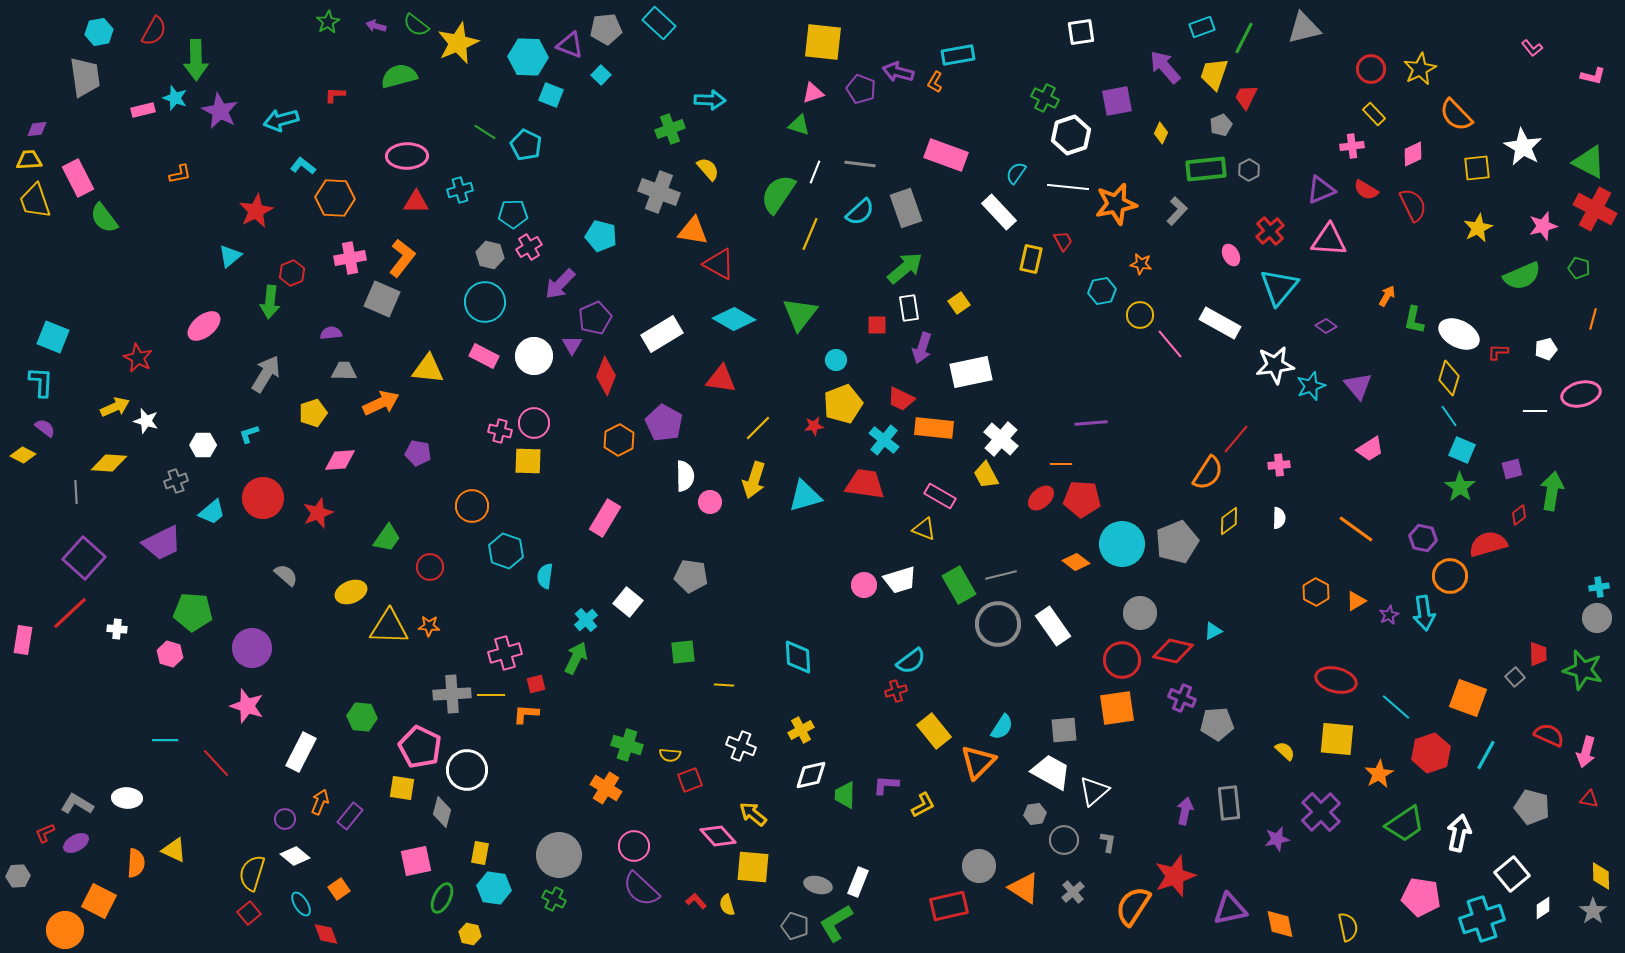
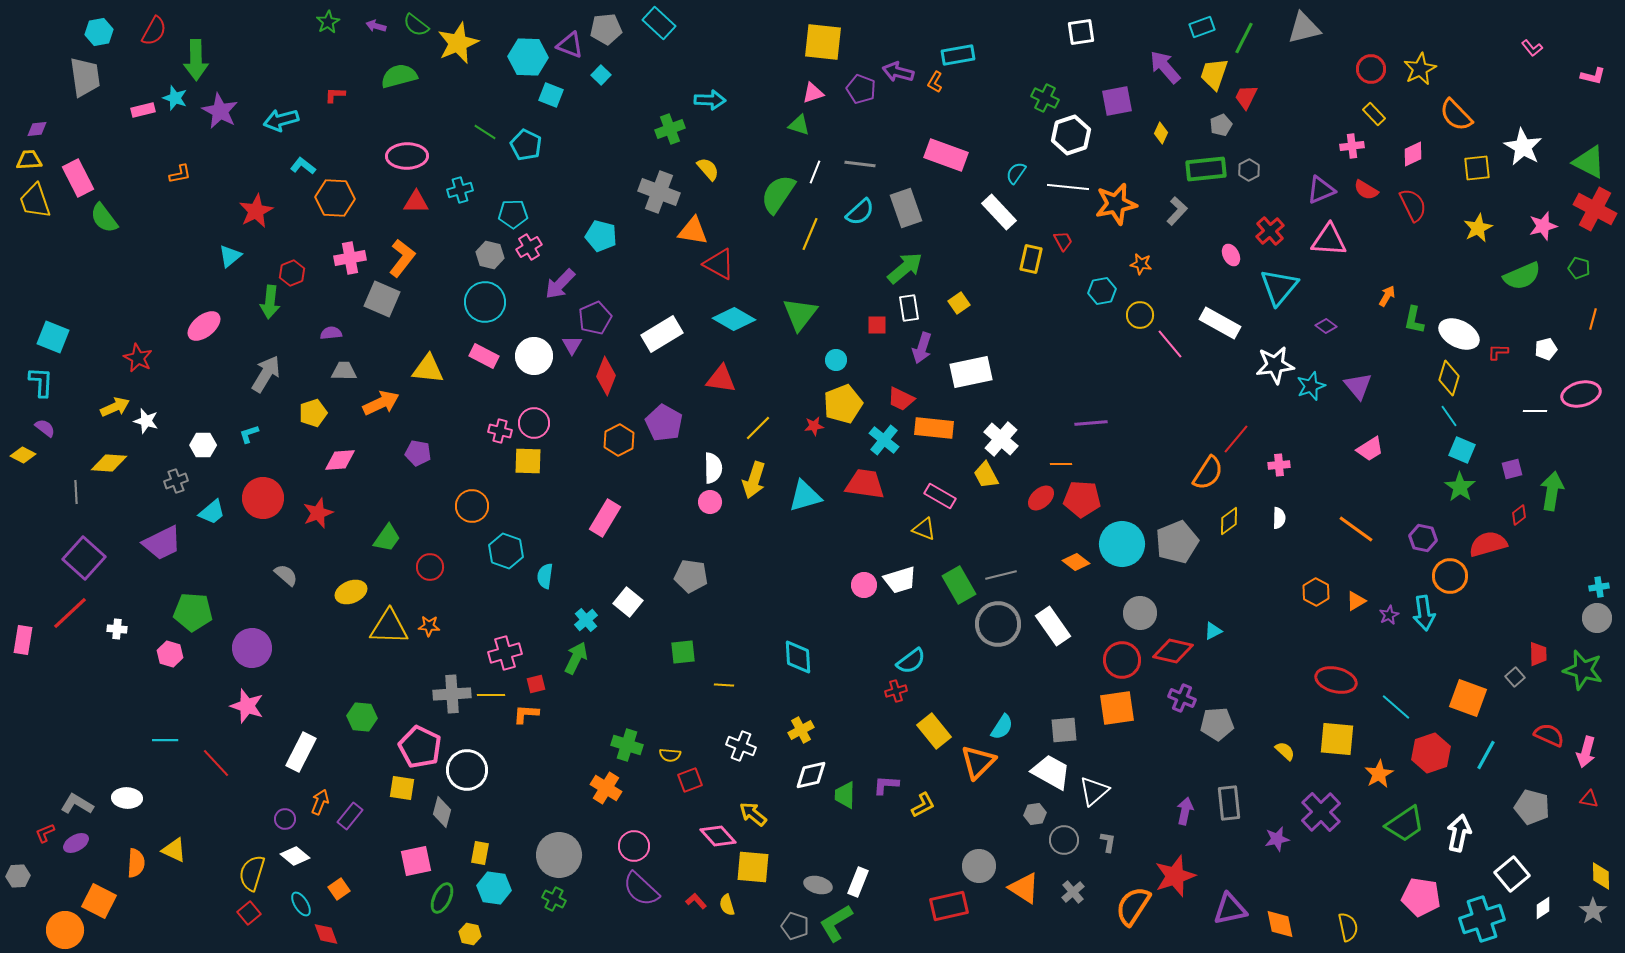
white semicircle at (685, 476): moved 28 px right, 8 px up
